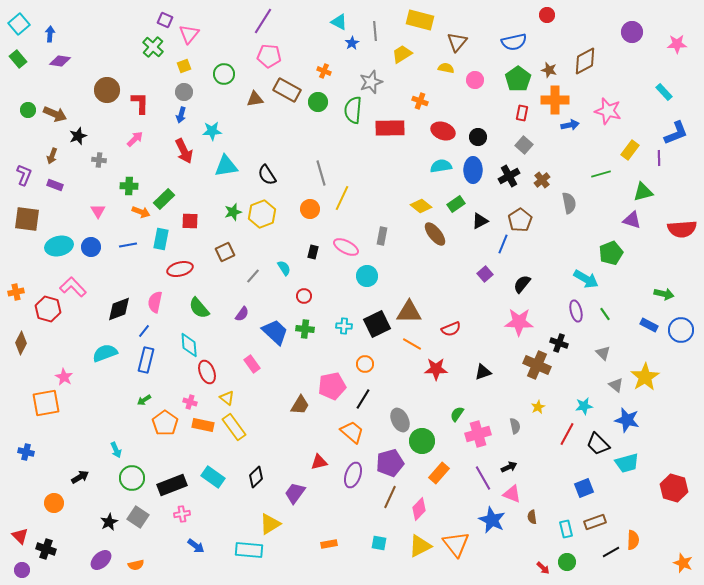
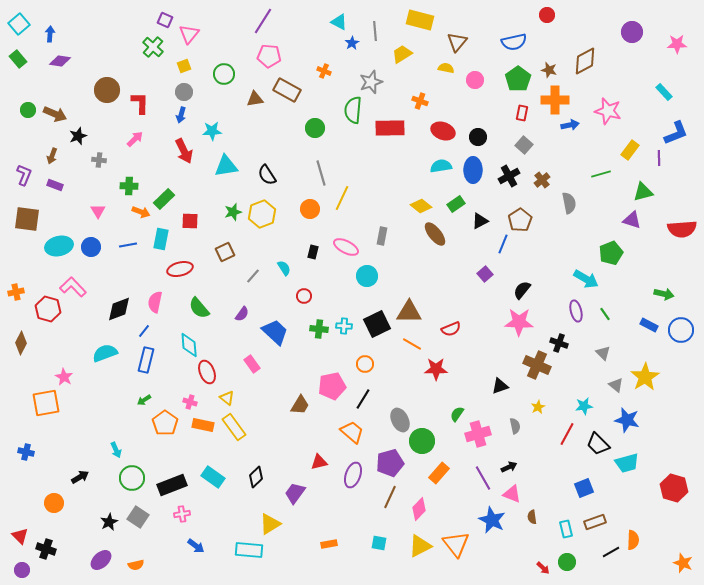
green circle at (318, 102): moved 3 px left, 26 px down
black semicircle at (522, 284): moved 6 px down
green cross at (305, 329): moved 14 px right
black triangle at (483, 372): moved 17 px right, 14 px down
